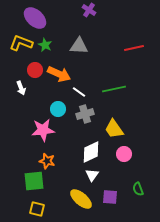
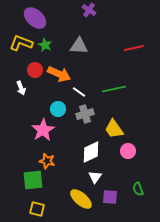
pink star: rotated 25 degrees counterclockwise
pink circle: moved 4 px right, 3 px up
white triangle: moved 3 px right, 2 px down
green square: moved 1 px left, 1 px up
